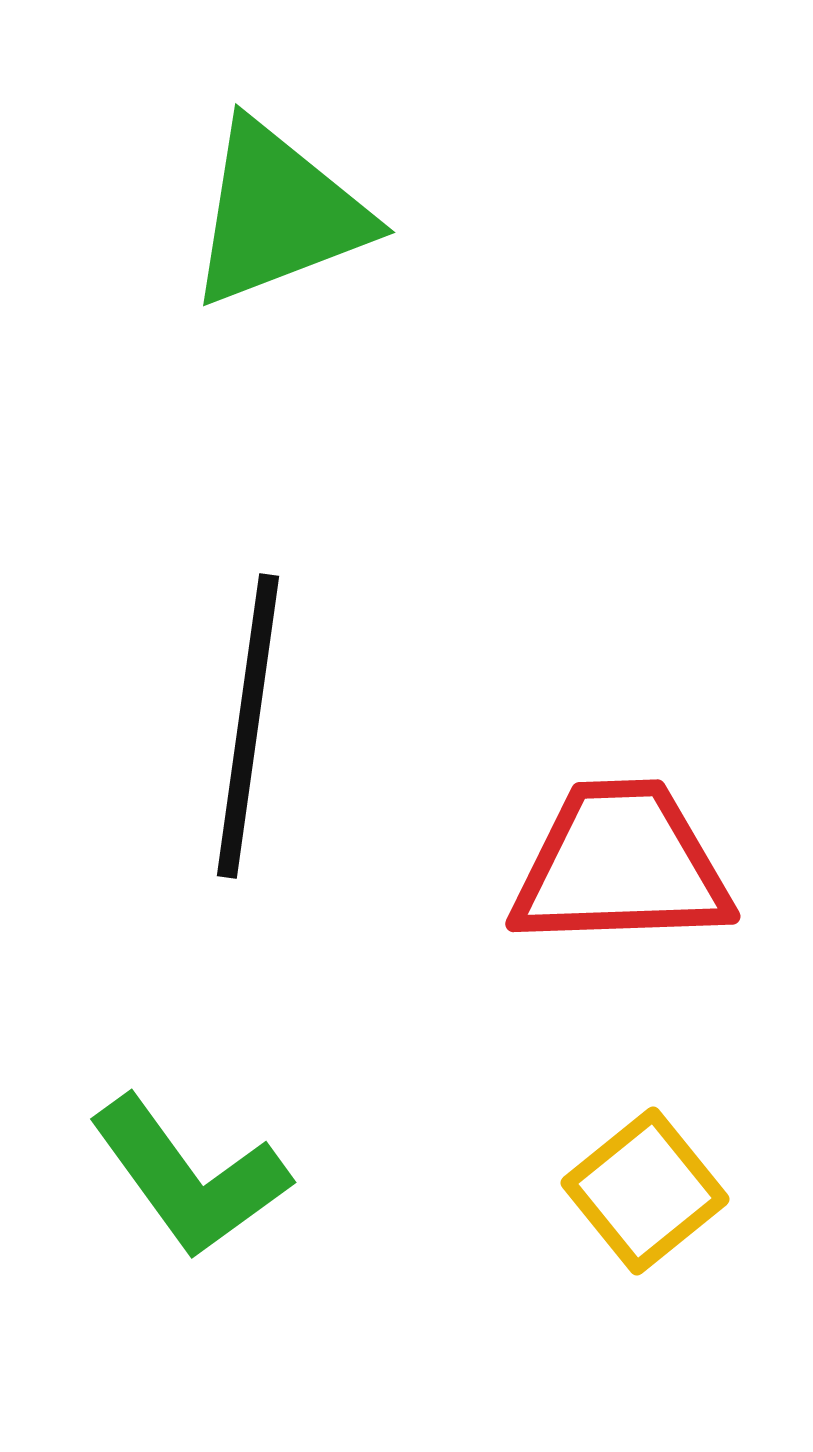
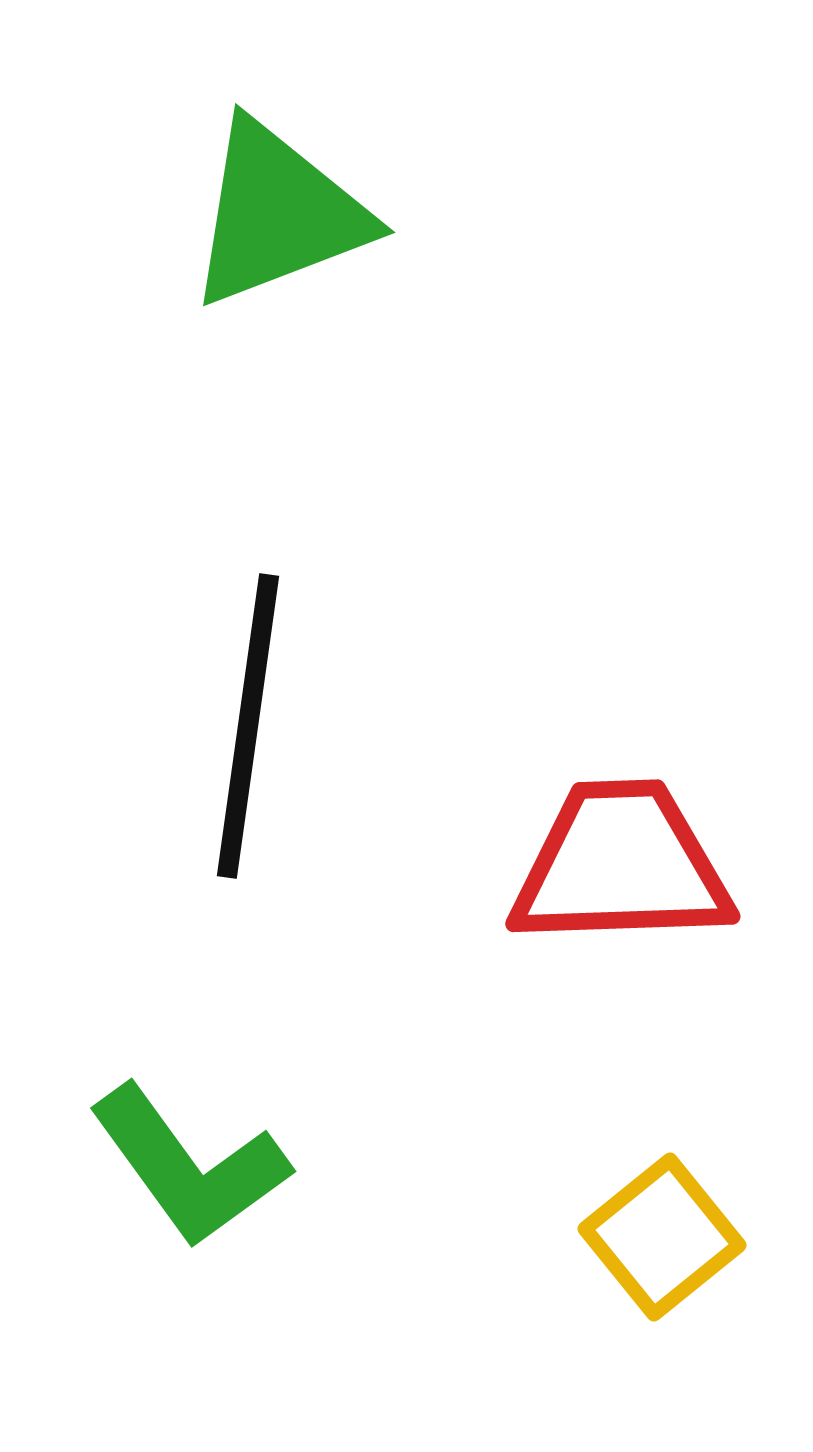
green L-shape: moved 11 px up
yellow square: moved 17 px right, 46 px down
